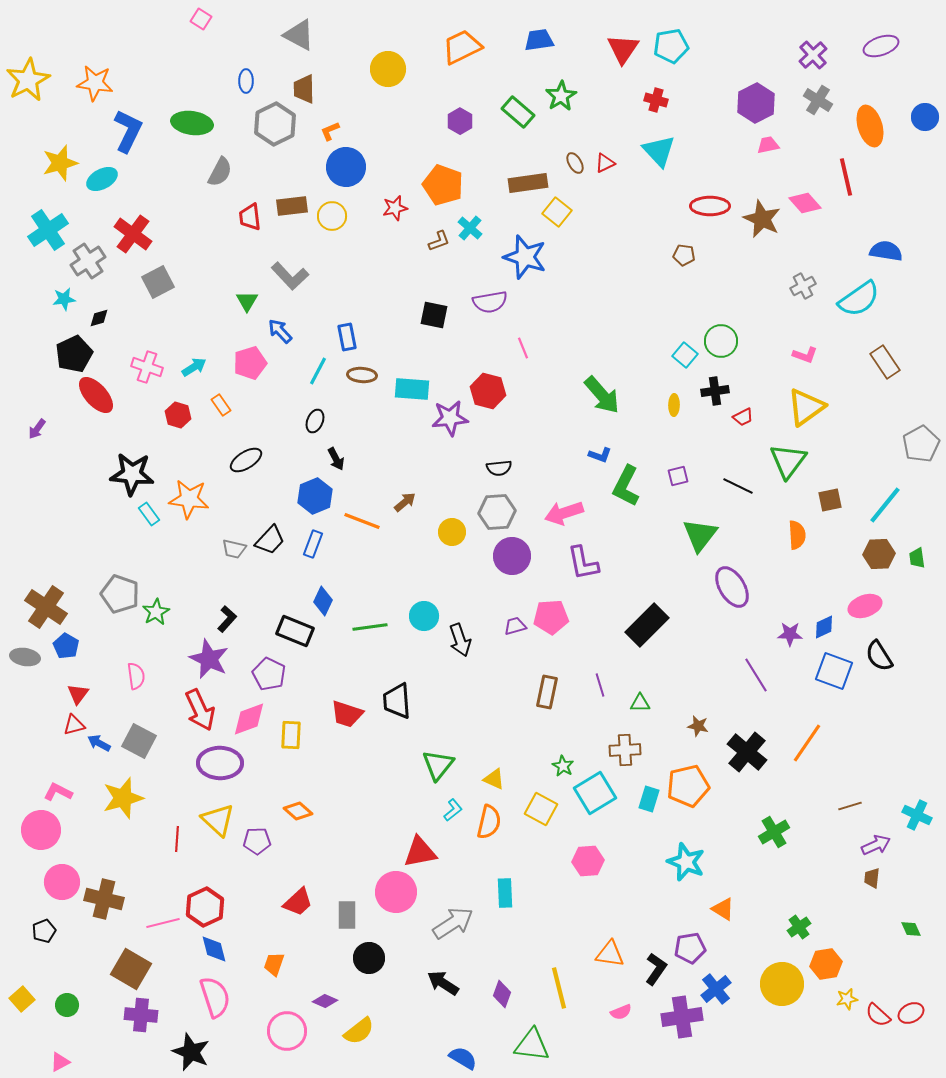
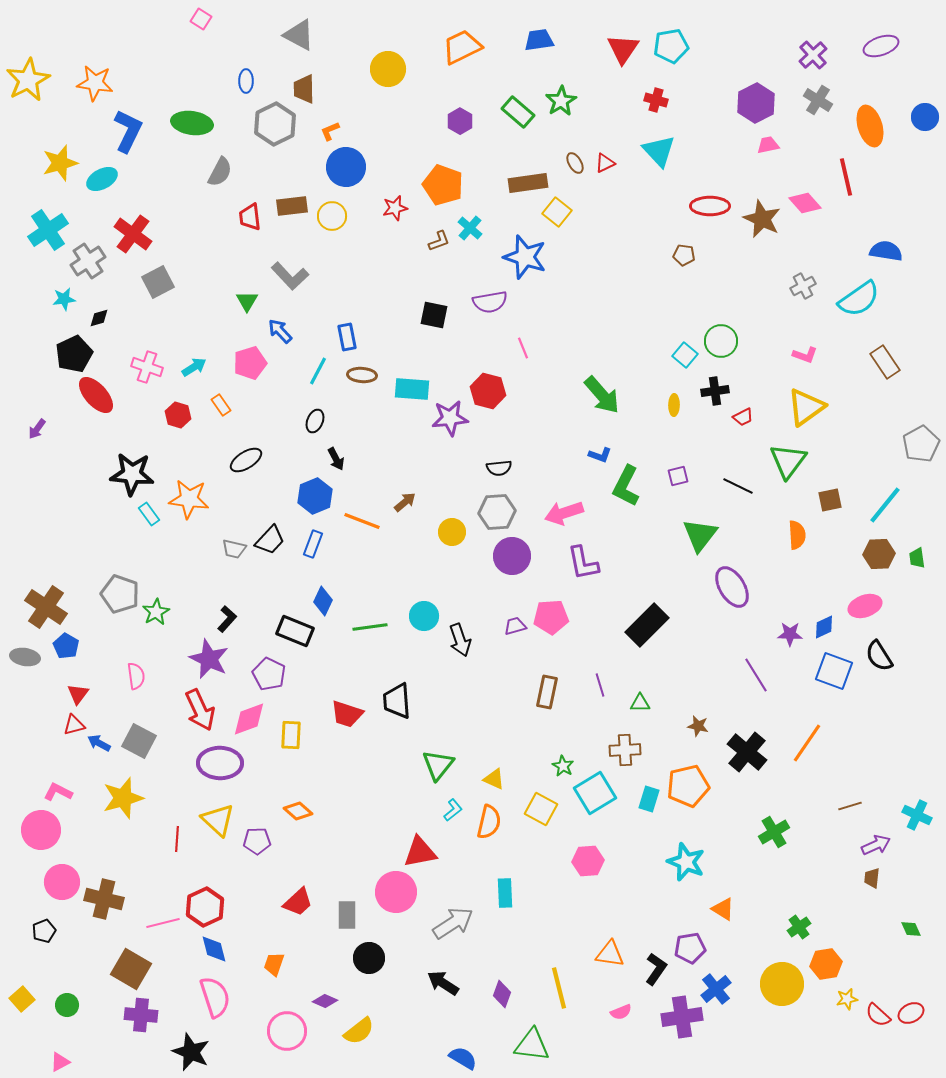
green star at (561, 96): moved 5 px down
